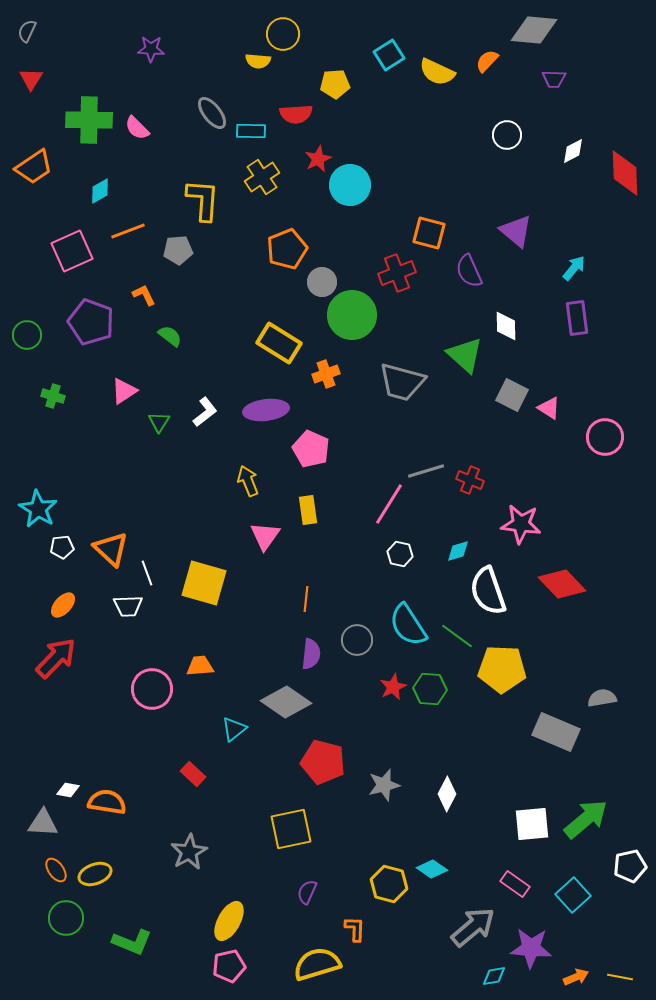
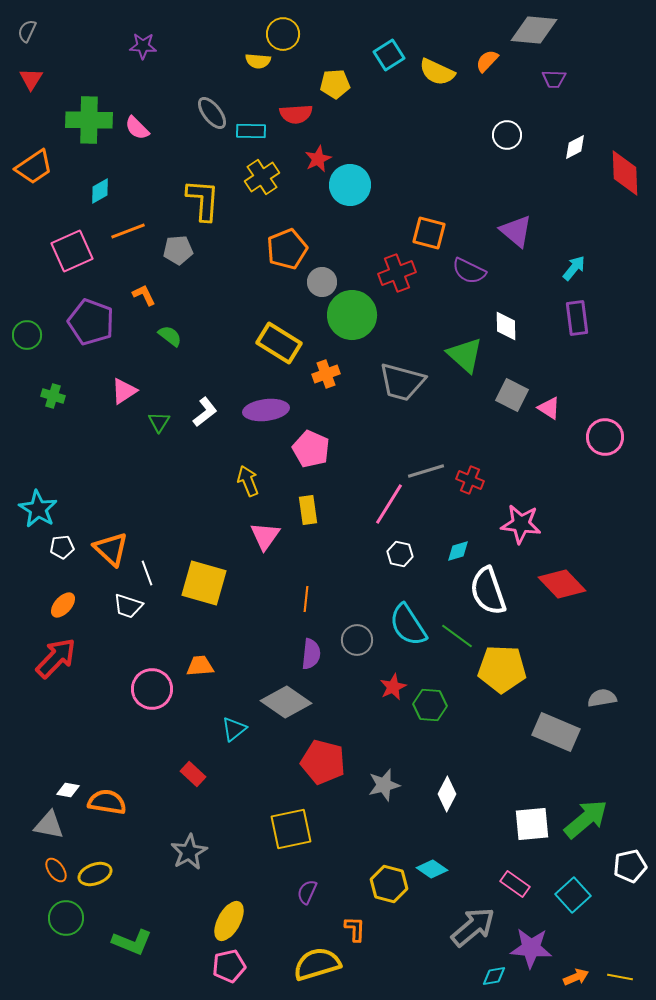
purple star at (151, 49): moved 8 px left, 3 px up
white diamond at (573, 151): moved 2 px right, 4 px up
purple semicircle at (469, 271): rotated 40 degrees counterclockwise
white trapezoid at (128, 606): rotated 20 degrees clockwise
green hexagon at (430, 689): moved 16 px down
gray triangle at (43, 823): moved 6 px right, 2 px down; rotated 8 degrees clockwise
